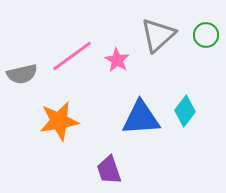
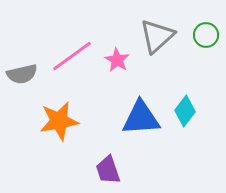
gray triangle: moved 1 px left, 1 px down
purple trapezoid: moved 1 px left
